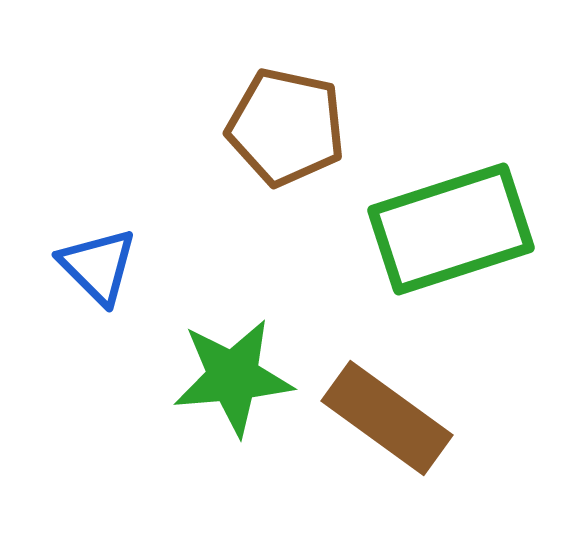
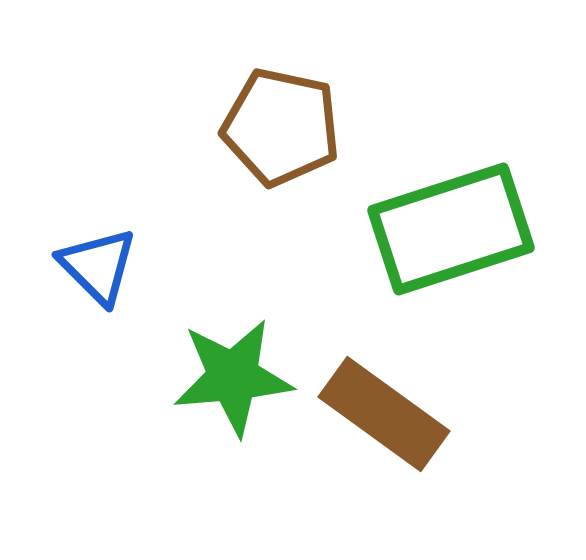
brown pentagon: moved 5 px left
brown rectangle: moved 3 px left, 4 px up
